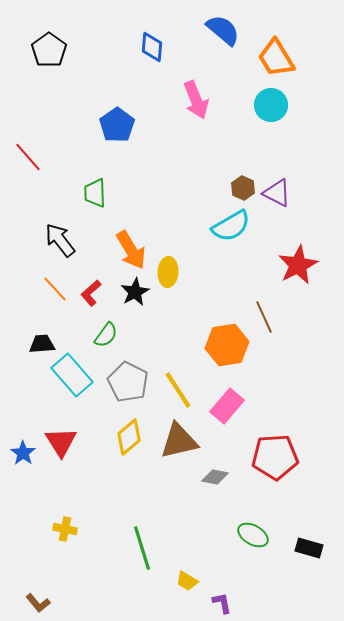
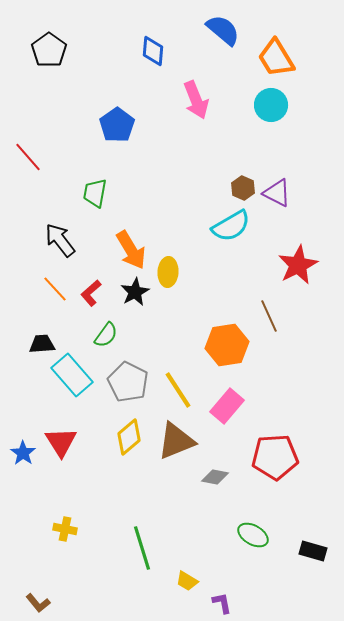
blue diamond: moved 1 px right, 4 px down
green trapezoid: rotated 12 degrees clockwise
brown line: moved 5 px right, 1 px up
brown triangle: moved 3 px left; rotated 9 degrees counterclockwise
black rectangle: moved 4 px right, 3 px down
